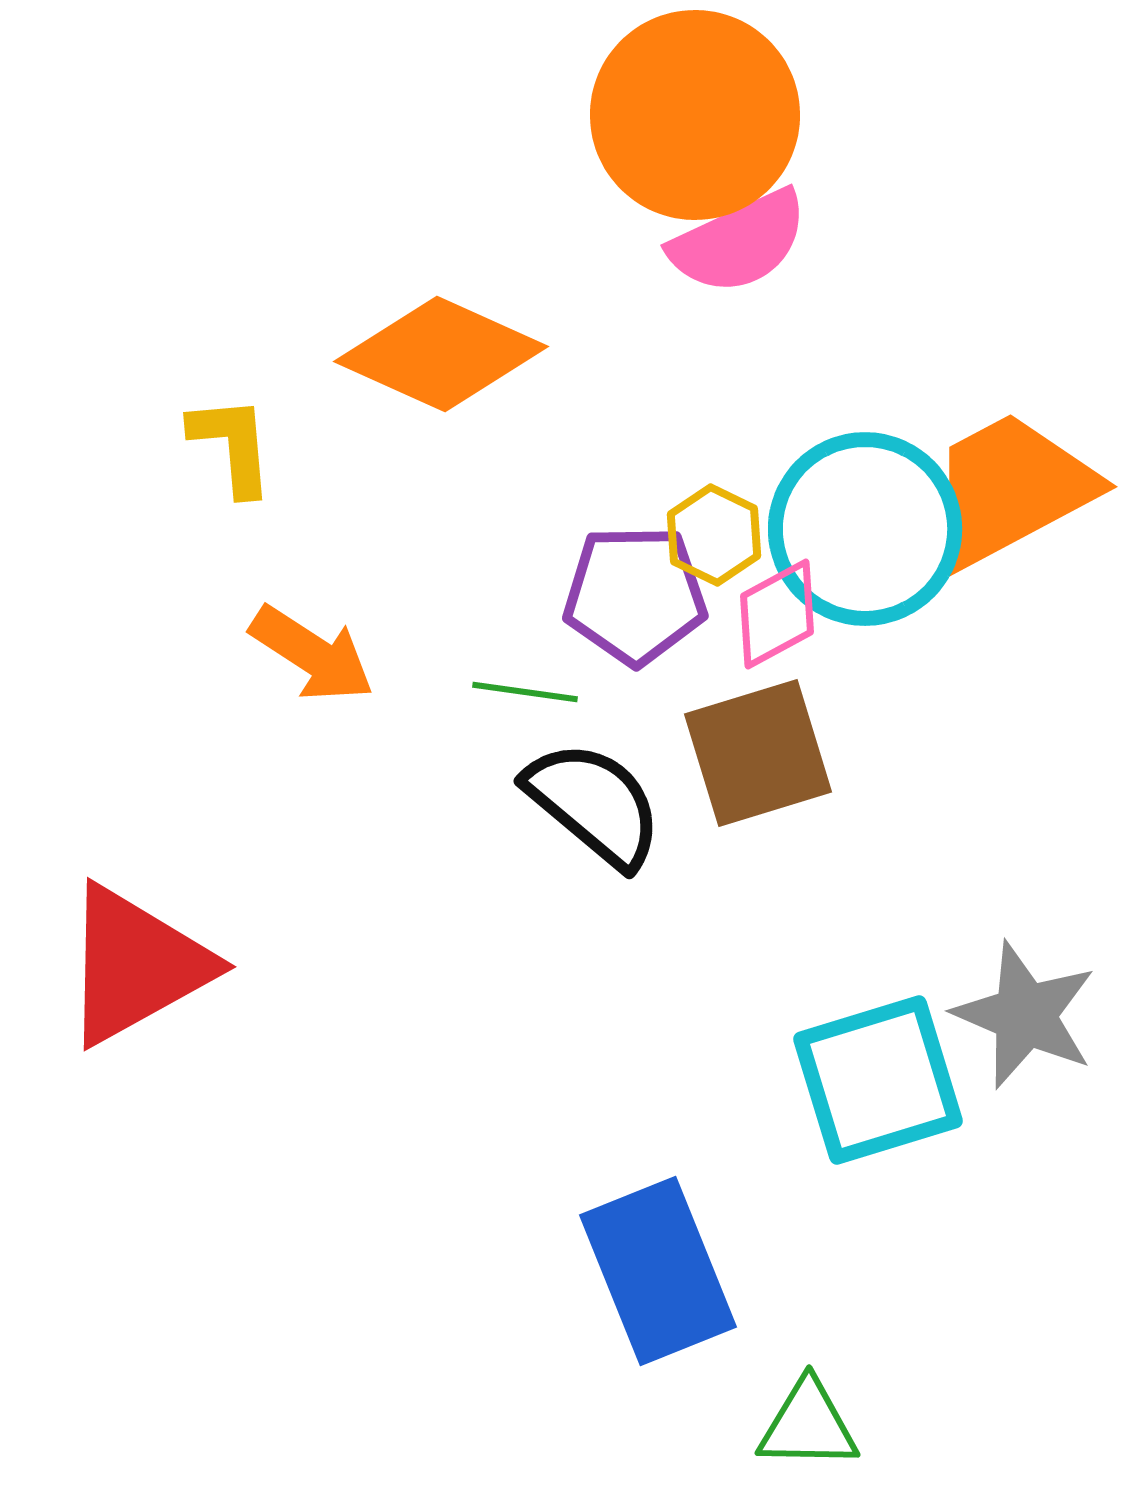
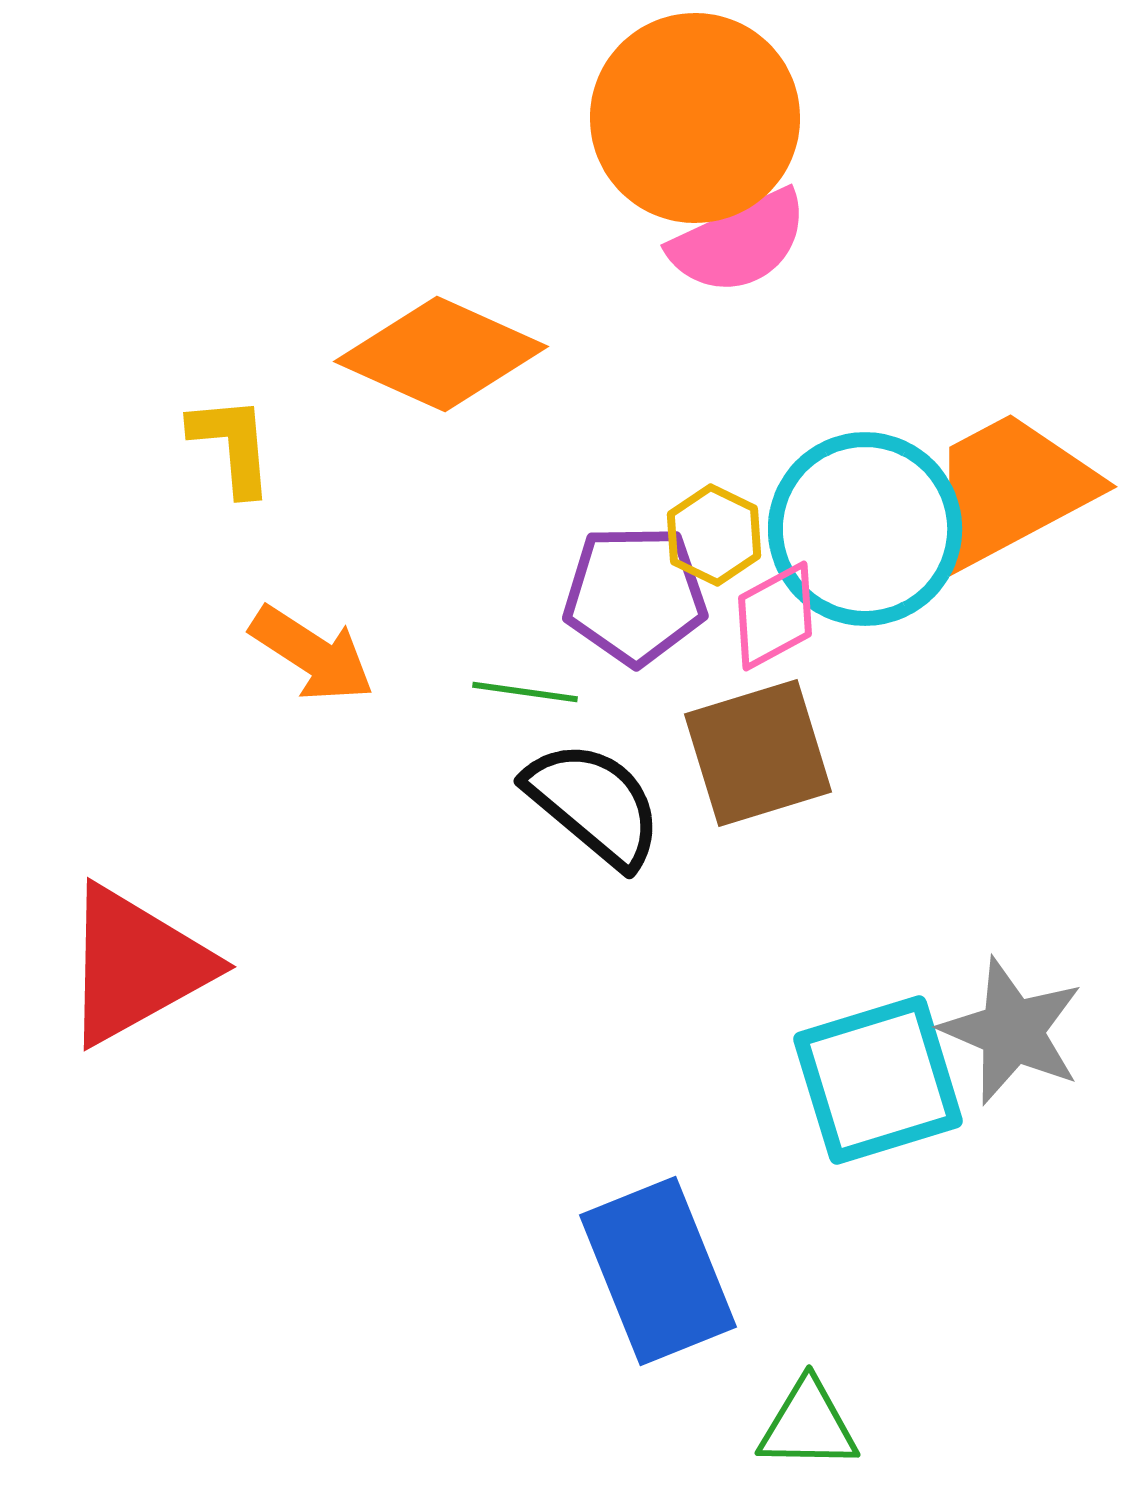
orange circle: moved 3 px down
pink diamond: moved 2 px left, 2 px down
gray star: moved 13 px left, 16 px down
